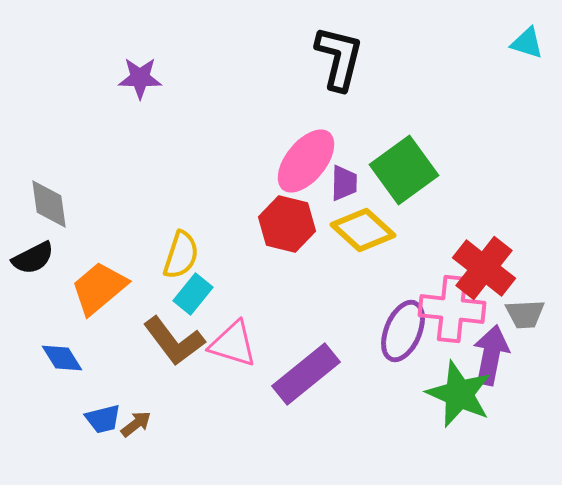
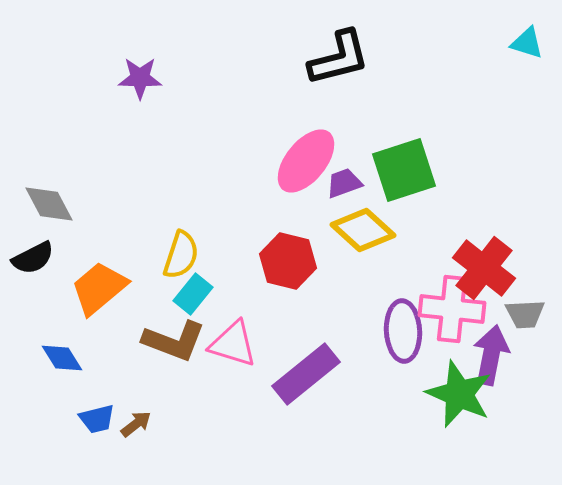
black L-shape: rotated 62 degrees clockwise
green square: rotated 18 degrees clockwise
purple trapezoid: rotated 111 degrees counterclockwise
gray diamond: rotated 20 degrees counterclockwise
red hexagon: moved 1 px right, 37 px down
purple ellipse: rotated 26 degrees counterclockwise
brown L-shape: rotated 32 degrees counterclockwise
blue trapezoid: moved 6 px left
